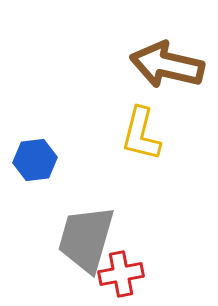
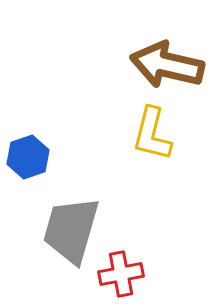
yellow L-shape: moved 11 px right
blue hexagon: moved 7 px left, 3 px up; rotated 12 degrees counterclockwise
gray trapezoid: moved 15 px left, 9 px up
